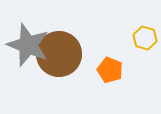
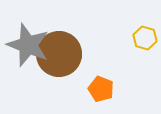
orange pentagon: moved 9 px left, 19 px down
